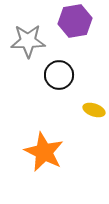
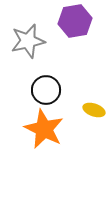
gray star: rotated 12 degrees counterclockwise
black circle: moved 13 px left, 15 px down
orange star: moved 23 px up
